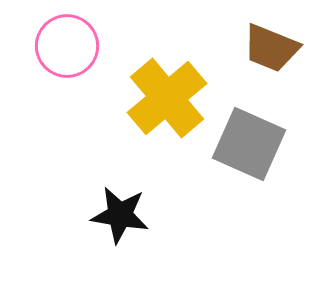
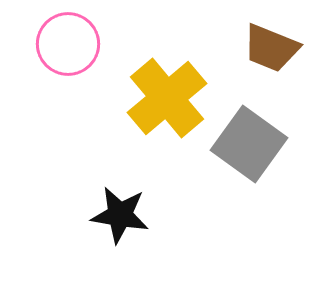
pink circle: moved 1 px right, 2 px up
gray square: rotated 12 degrees clockwise
